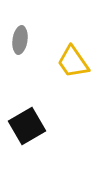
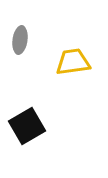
yellow trapezoid: rotated 117 degrees clockwise
